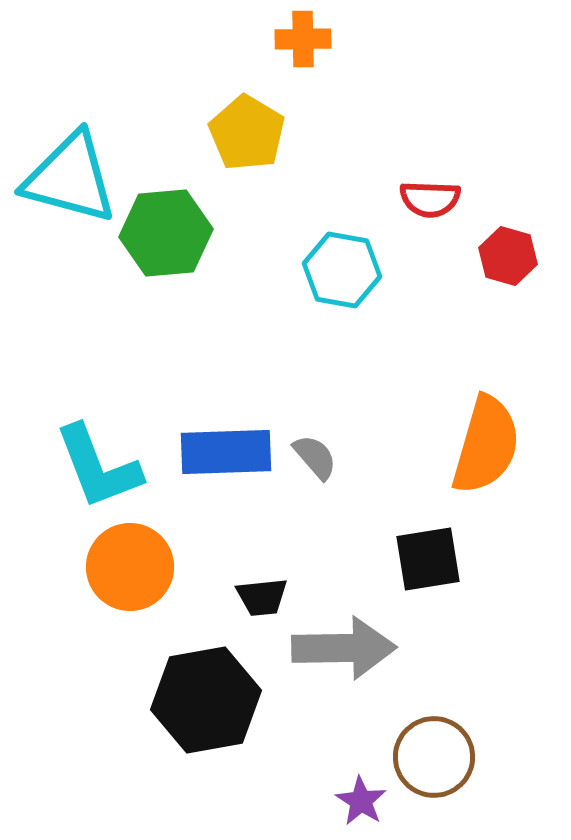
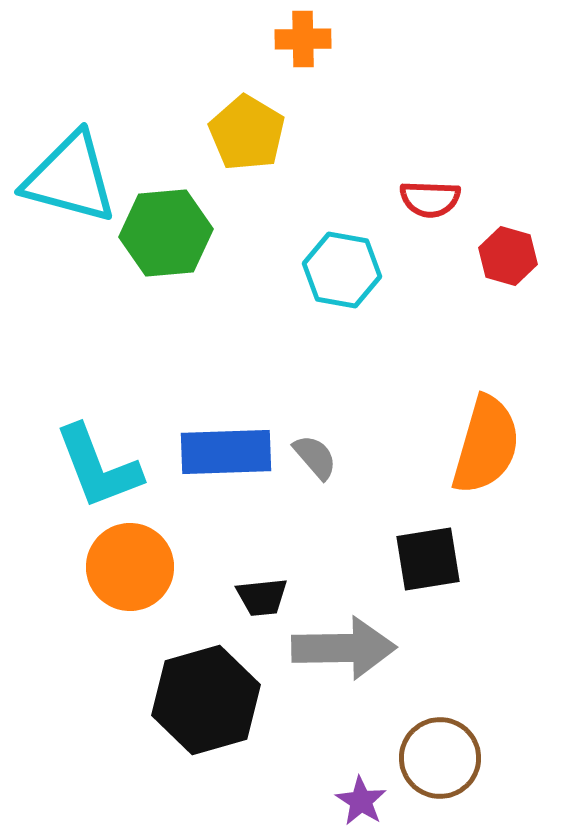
black hexagon: rotated 6 degrees counterclockwise
brown circle: moved 6 px right, 1 px down
